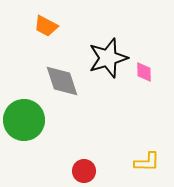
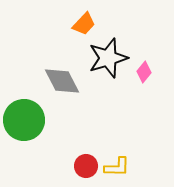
orange trapezoid: moved 38 px right, 2 px up; rotated 75 degrees counterclockwise
pink diamond: rotated 40 degrees clockwise
gray diamond: rotated 9 degrees counterclockwise
yellow L-shape: moved 30 px left, 5 px down
red circle: moved 2 px right, 5 px up
